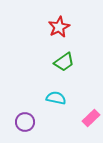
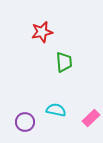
red star: moved 17 px left, 5 px down; rotated 15 degrees clockwise
green trapezoid: rotated 60 degrees counterclockwise
cyan semicircle: moved 12 px down
